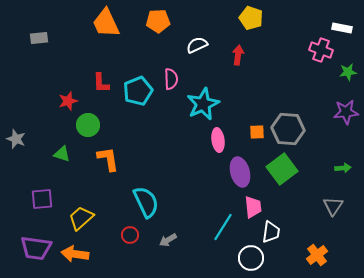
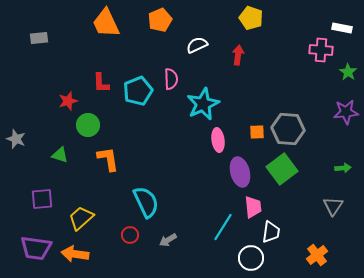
orange pentagon: moved 2 px right, 1 px up; rotated 20 degrees counterclockwise
pink cross: rotated 15 degrees counterclockwise
green star: rotated 30 degrees counterclockwise
green triangle: moved 2 px left, 1 px down
